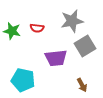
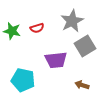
gray star: rotated 15 degrees counterclockwise
red semicircle: rotated 24 degrees counterclockwise
purple trapezoid: moved 2 px down
brown arrow: rotated 136 degrees clockwise
